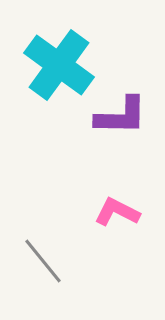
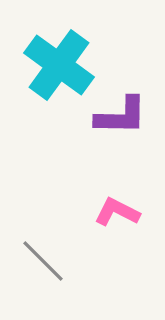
gray line: rotated 6 degrees counterclockwise
